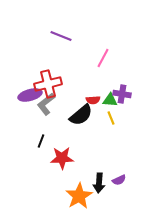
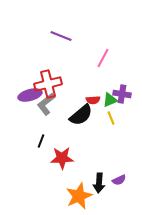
green triangle: rotated 28 degrees counterclockwise
orange star: rotated 8 degrees clockwise
